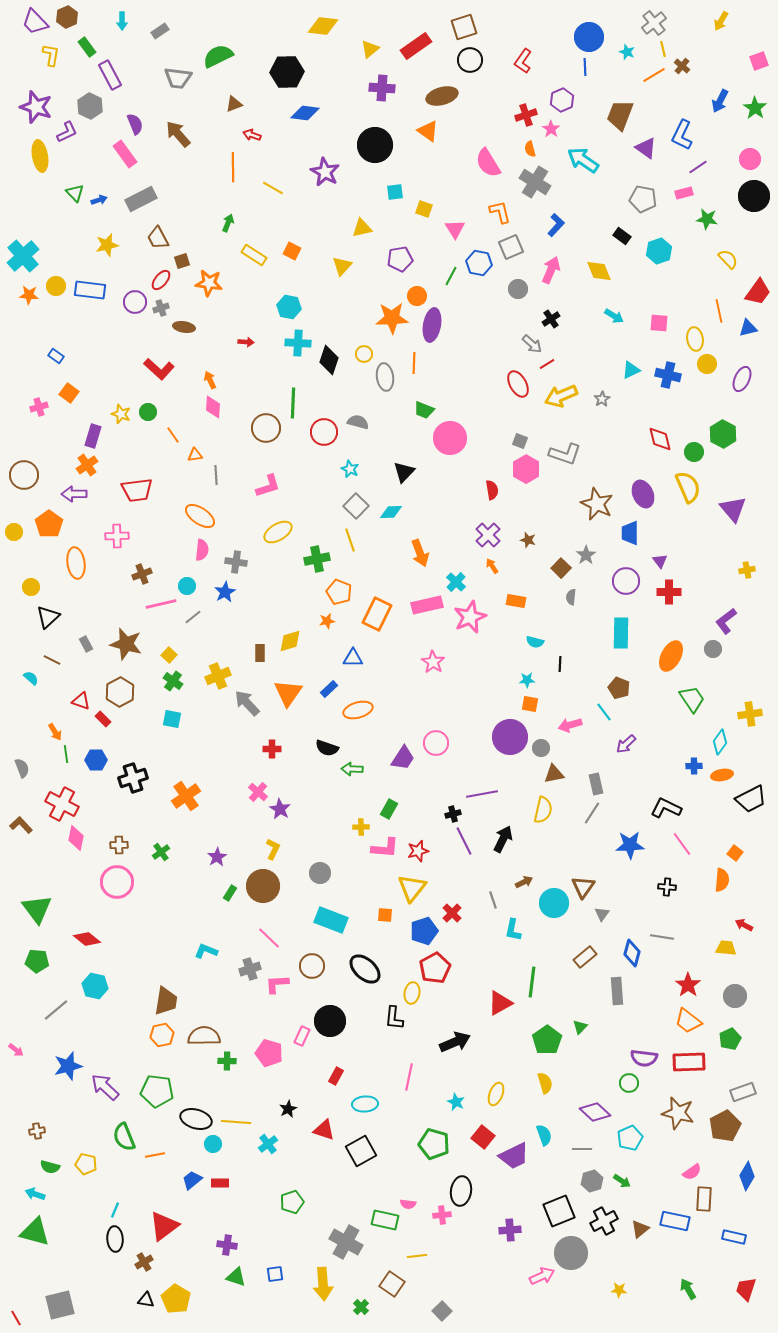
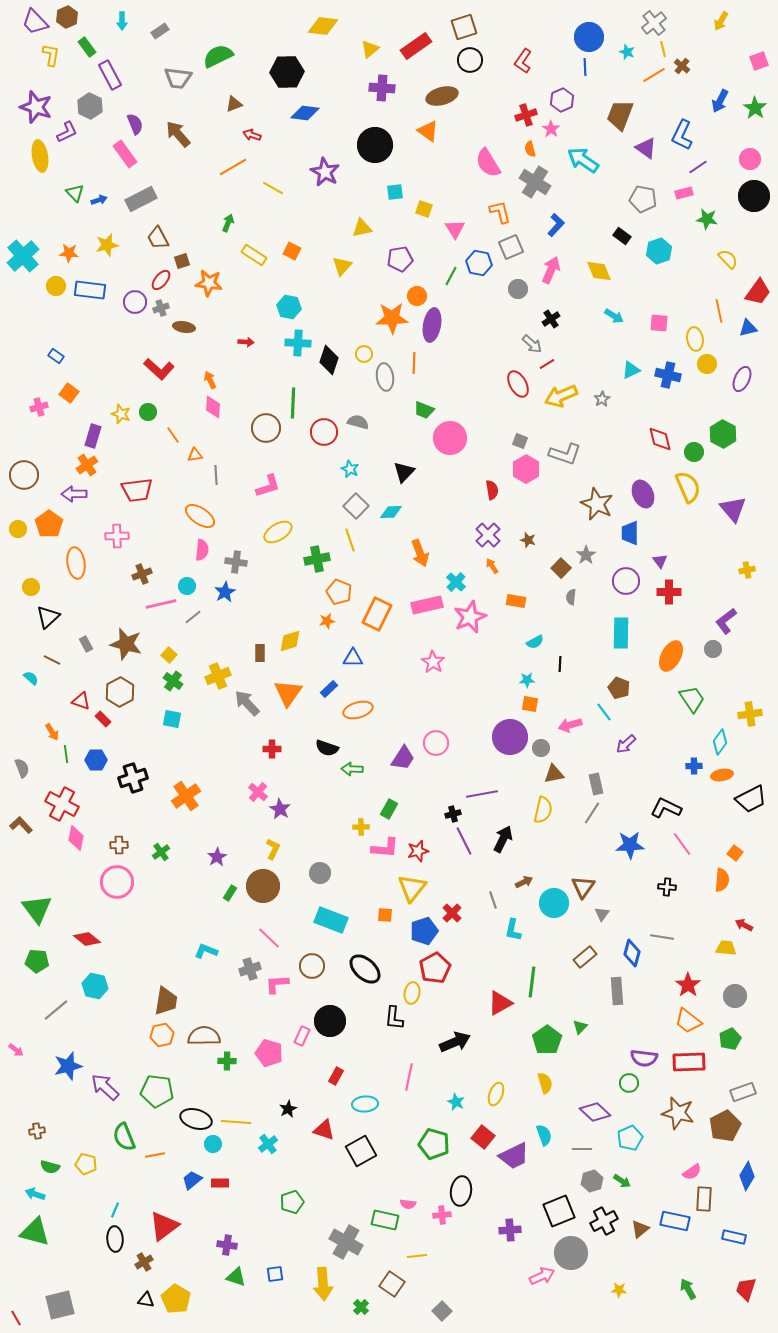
orange line at (233, 167): rotated 60 degrees clockwise
orange star at (29, 295): moved 40 px right, 42 px up
yellow circle at (14, 532): moved 4 px right, 3 px up
cyan semicircle at (535, 642): rotated 42 degrees counterclockwise
orange arrow at (55, 732): moved 3 px left
